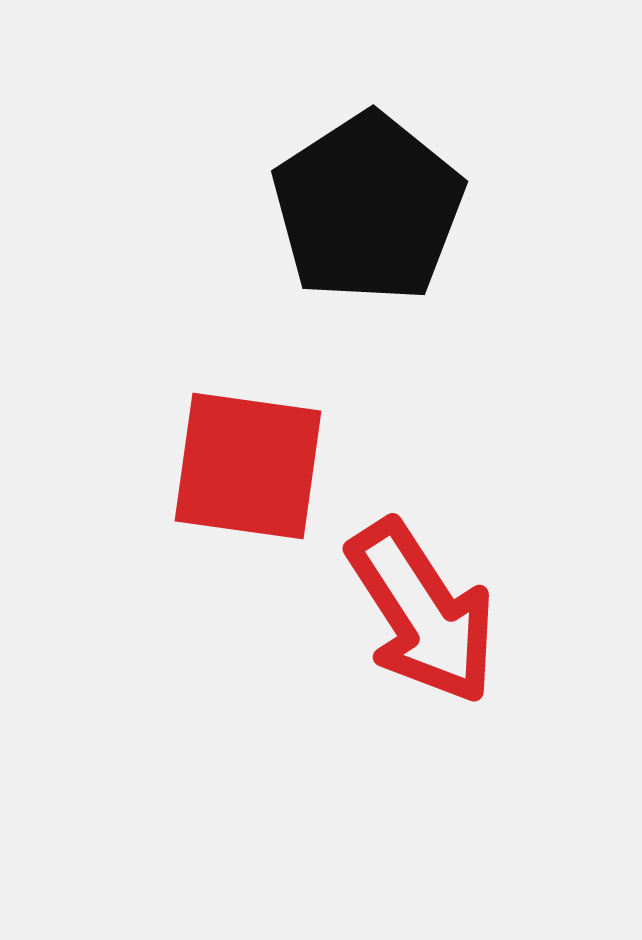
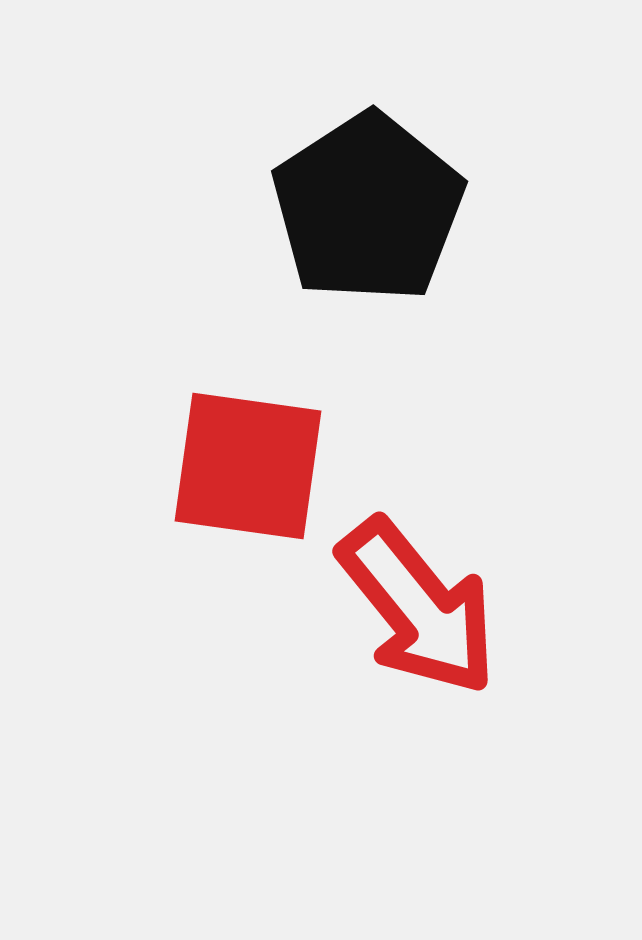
red arrow: moved 4 px left, 5 px up; rotated 6 degrees counterclockwise
